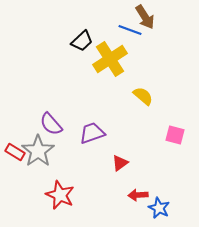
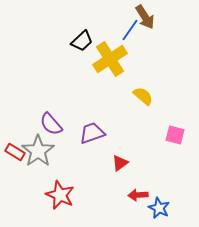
blue line: rotated 75 degrees counterclockwise
